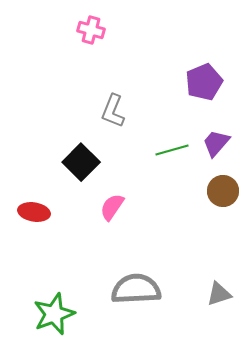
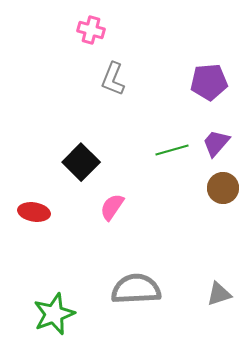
purple pentagon: moved 5 px right; rotated 18 degrees clockwise
gray L-shape: moved 32 px up
brown circle: moved 3 px up
